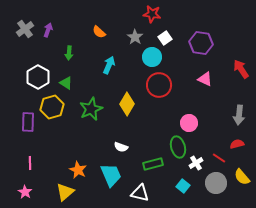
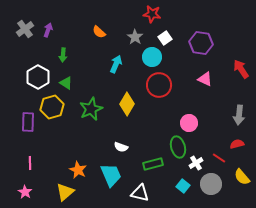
green arrow: moved 6 px left, 2 px down
cyan arrow: moved 7 px right, 1 px up
gray circle: moved 5 px left, 1 px down
